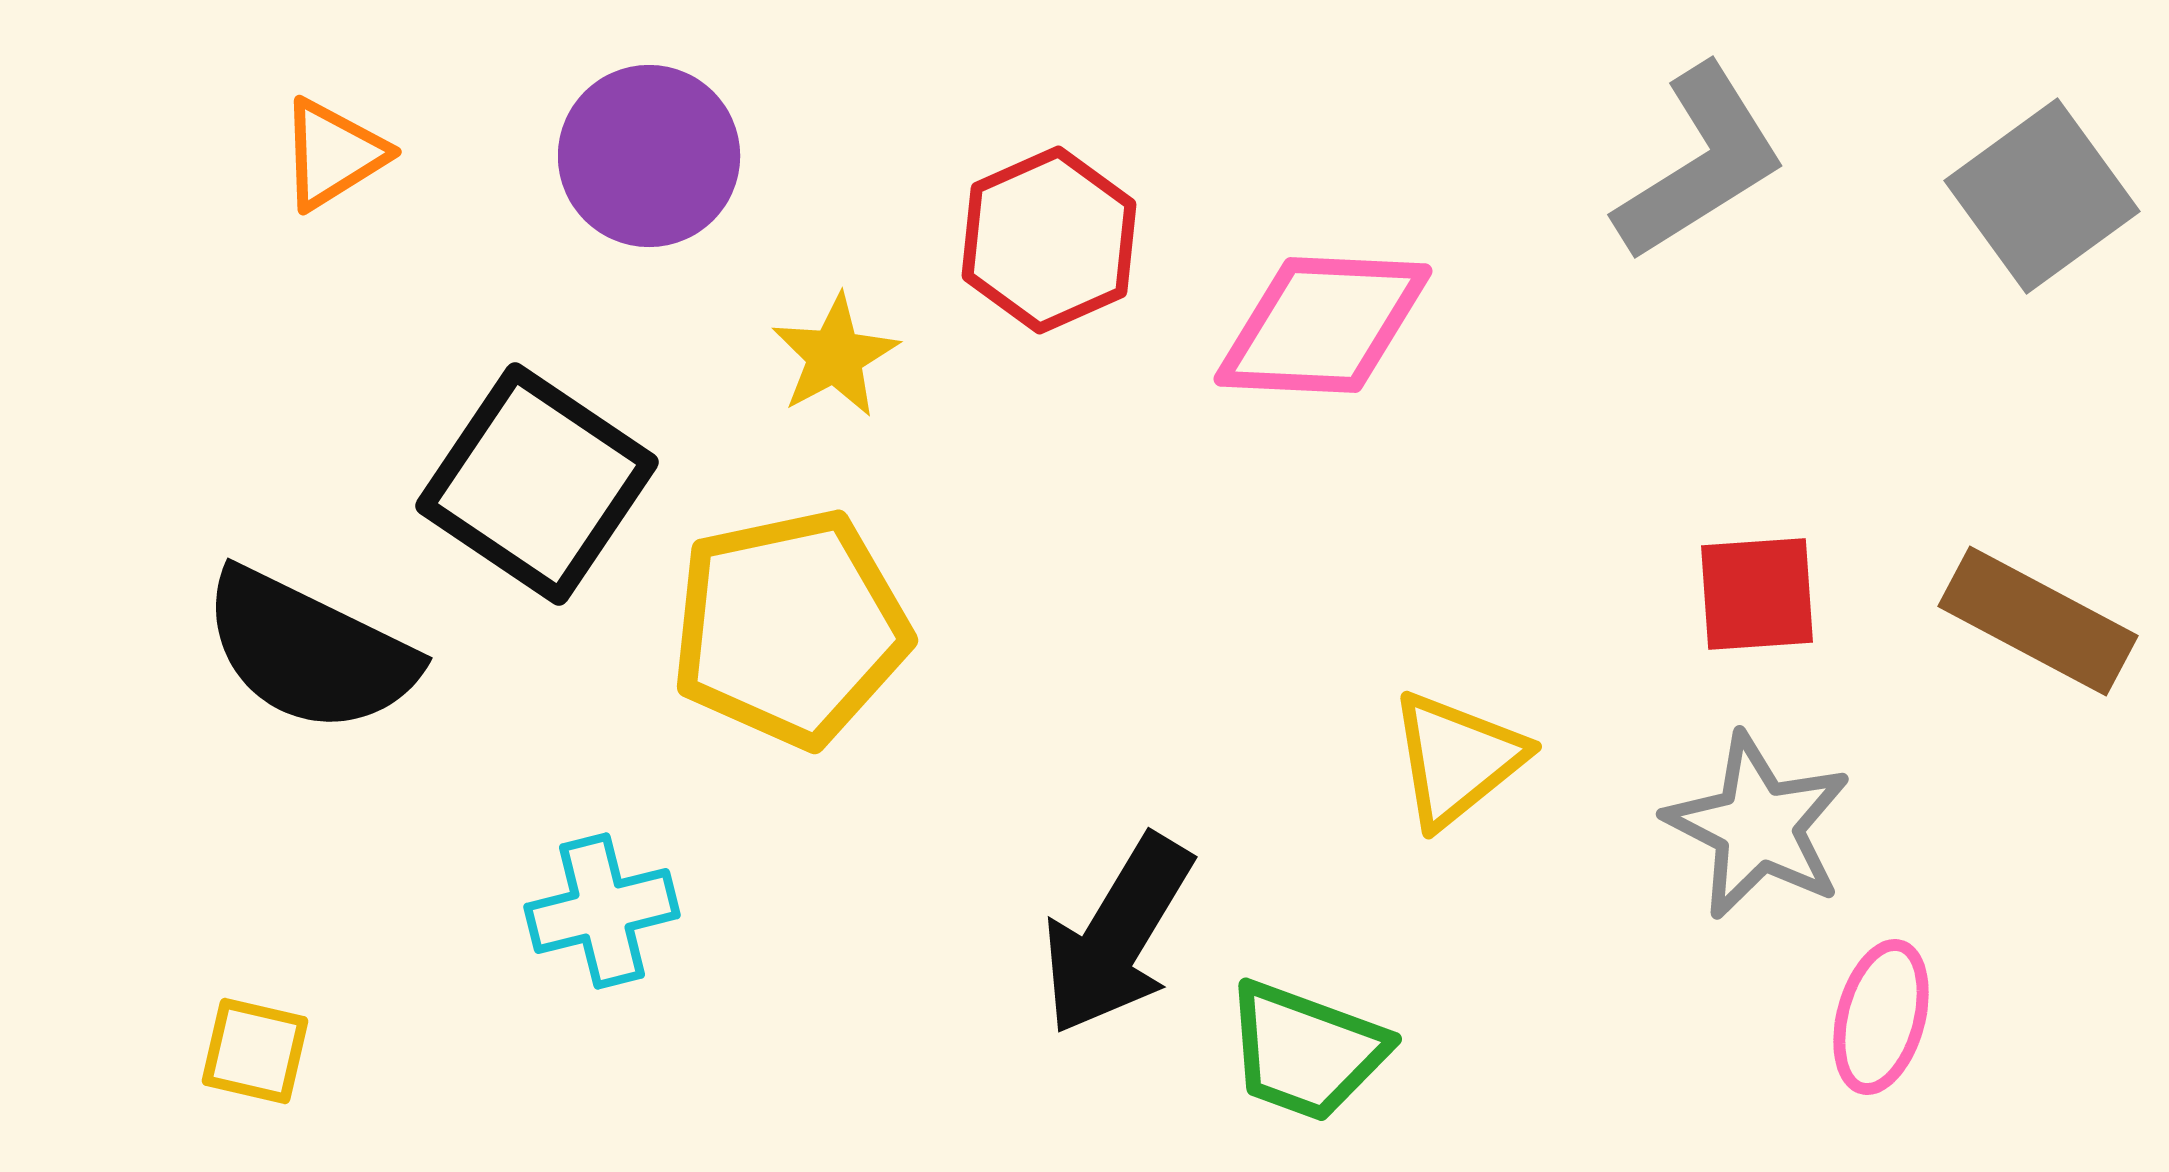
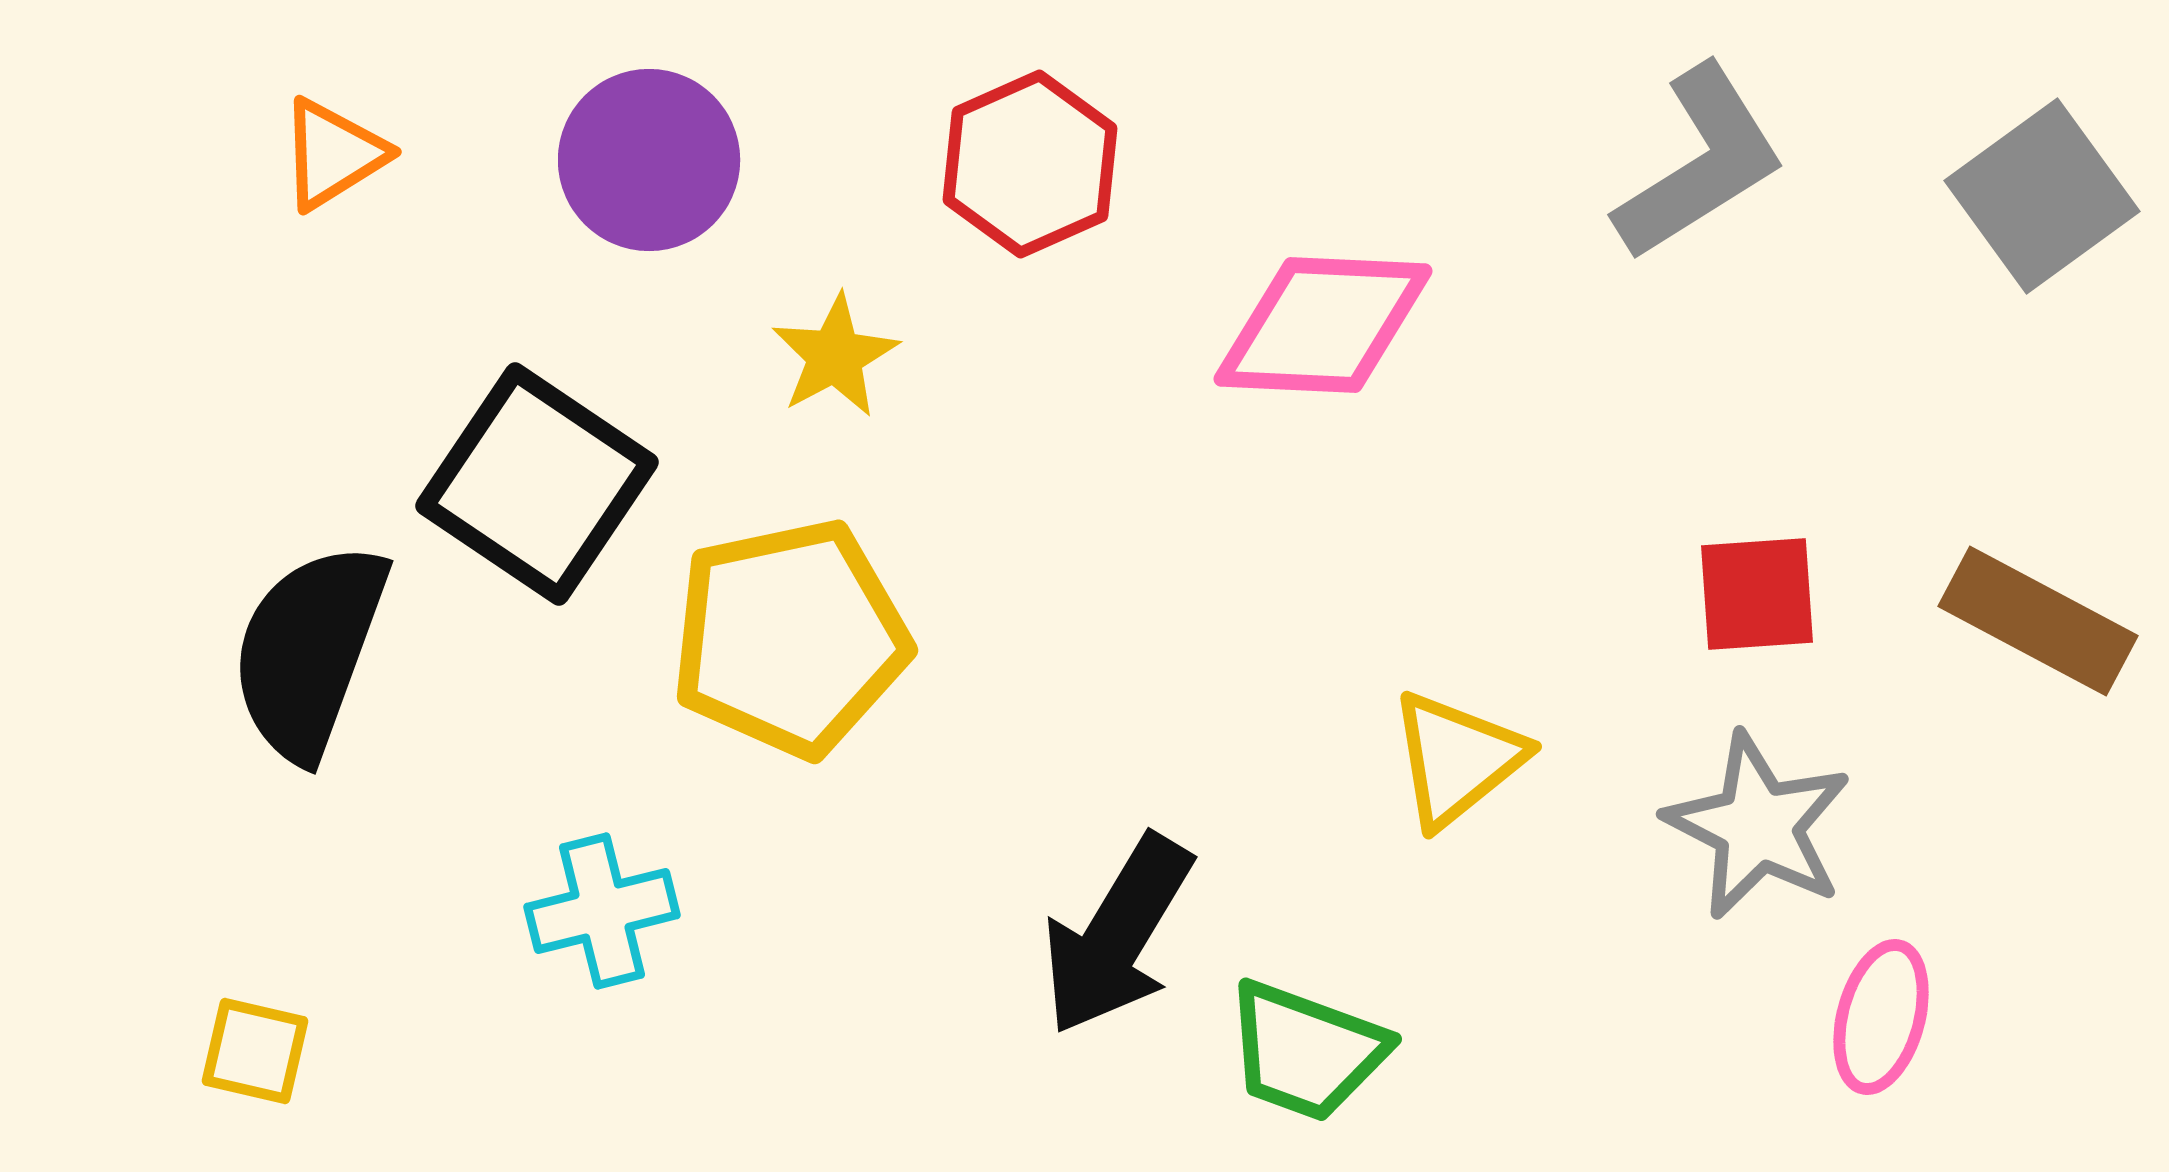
purple circle: moved 4 px down
red hexagon: moved 19 px left, 76 px up
yellow pentagon: moved 10 px down
black semicircle: rotated 84 degrees clockwise
